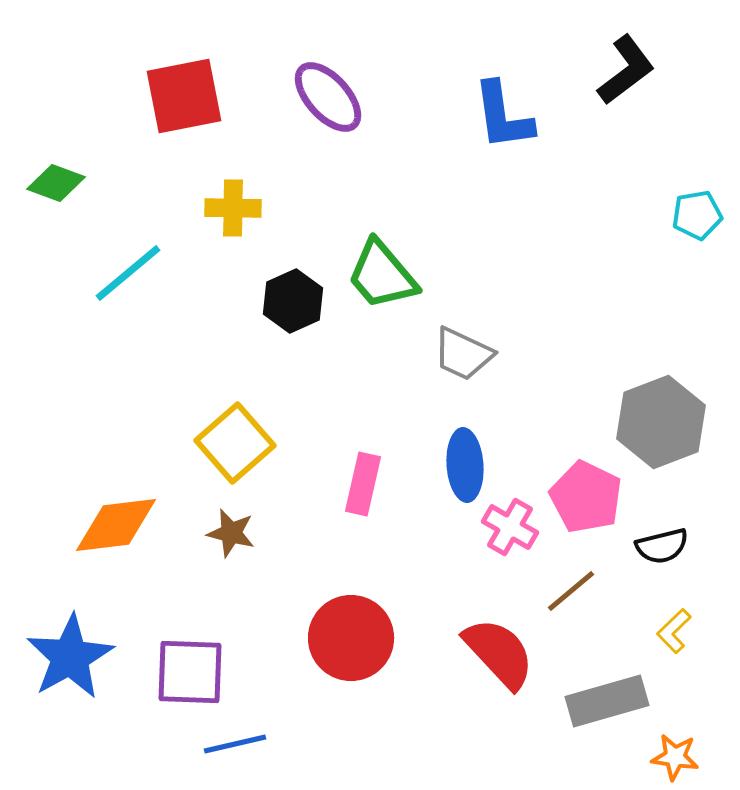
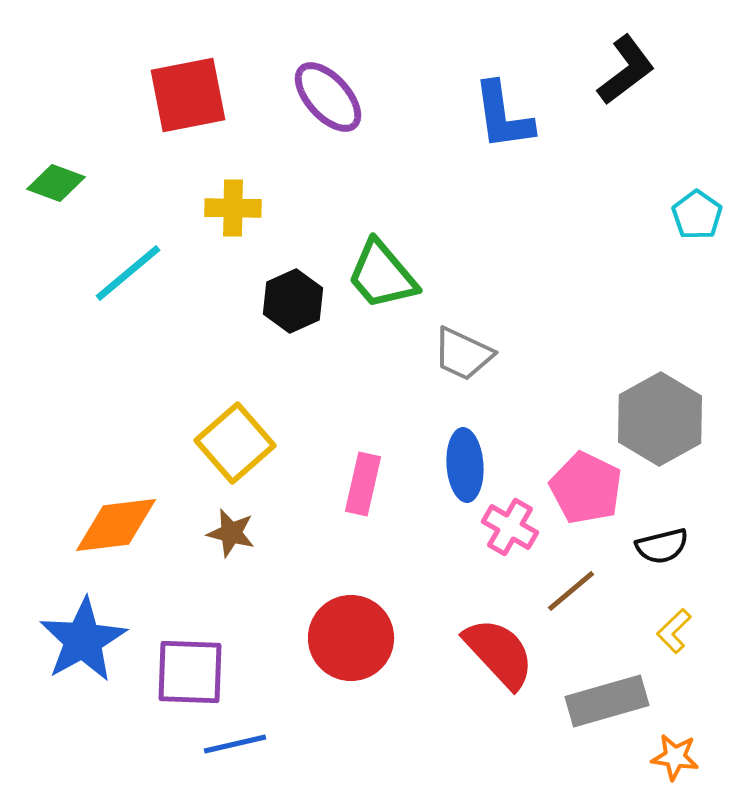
red square: moved 4 px right, 1 px up
cyan pentagon: rotated 27 degrees counterclockwise
gray hexagon: moved 1 px left, 3 px up; rotated 8 degrees counterclockwise
pink pentagon: moved 9 px up
blue star: moved 13 px right, 17 px up
